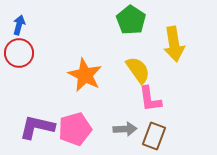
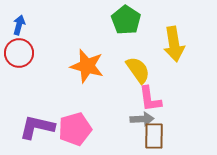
green pentagon: moved 5 px left
orange star: moved 2 px right, 9 px up; rotated 12 degrees counterclockwise
gray arrow: moved 17 px right, 10 px up
brown rectangle: rotated 20 degrees counterclockwise
